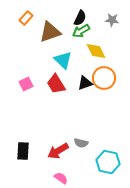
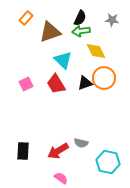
green arrow: rotated 24 degrees clockwise
